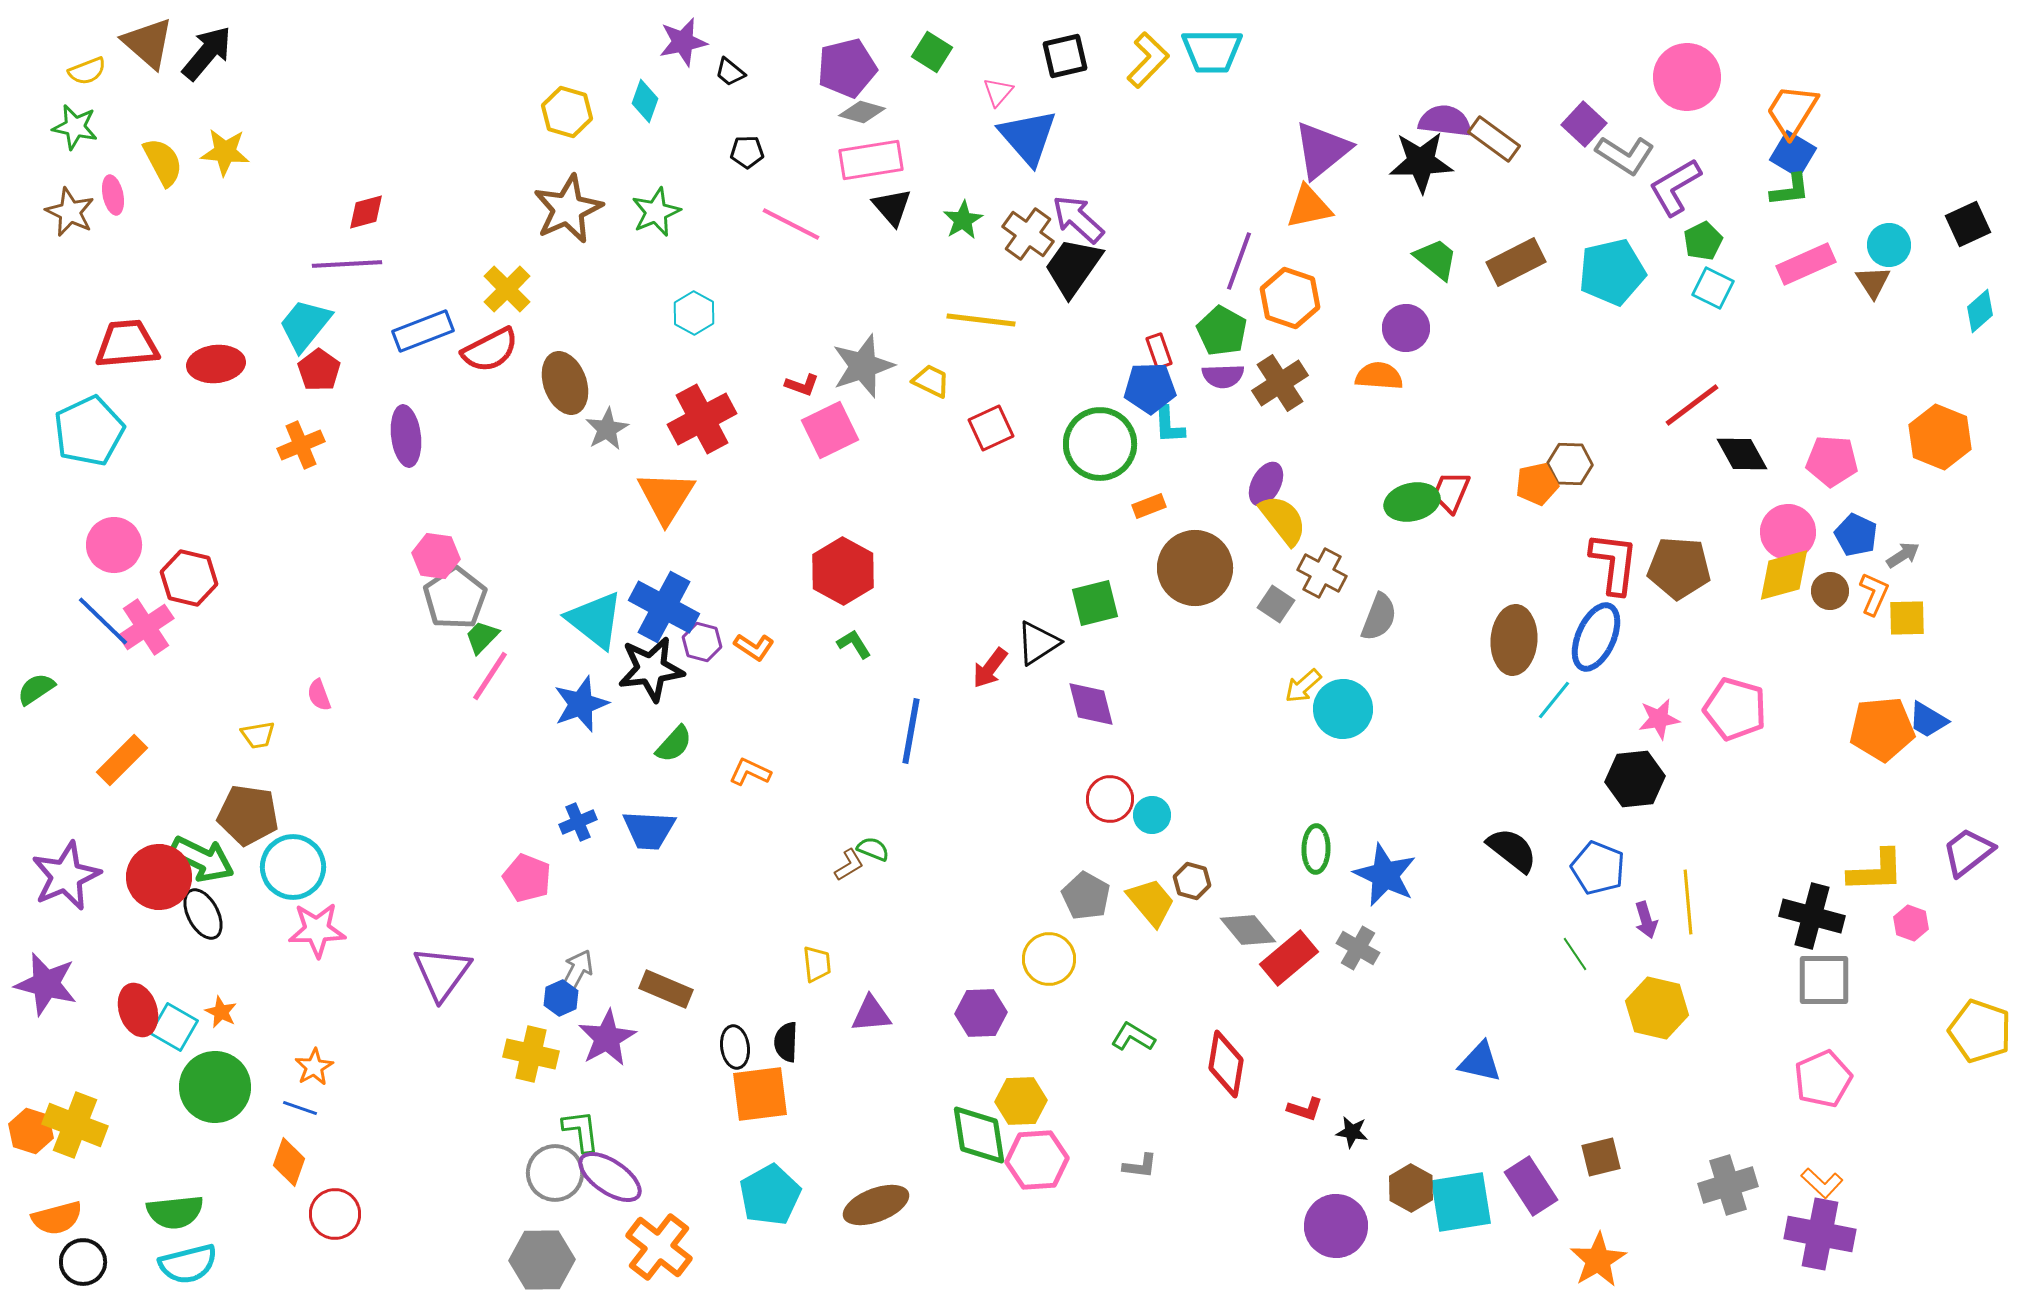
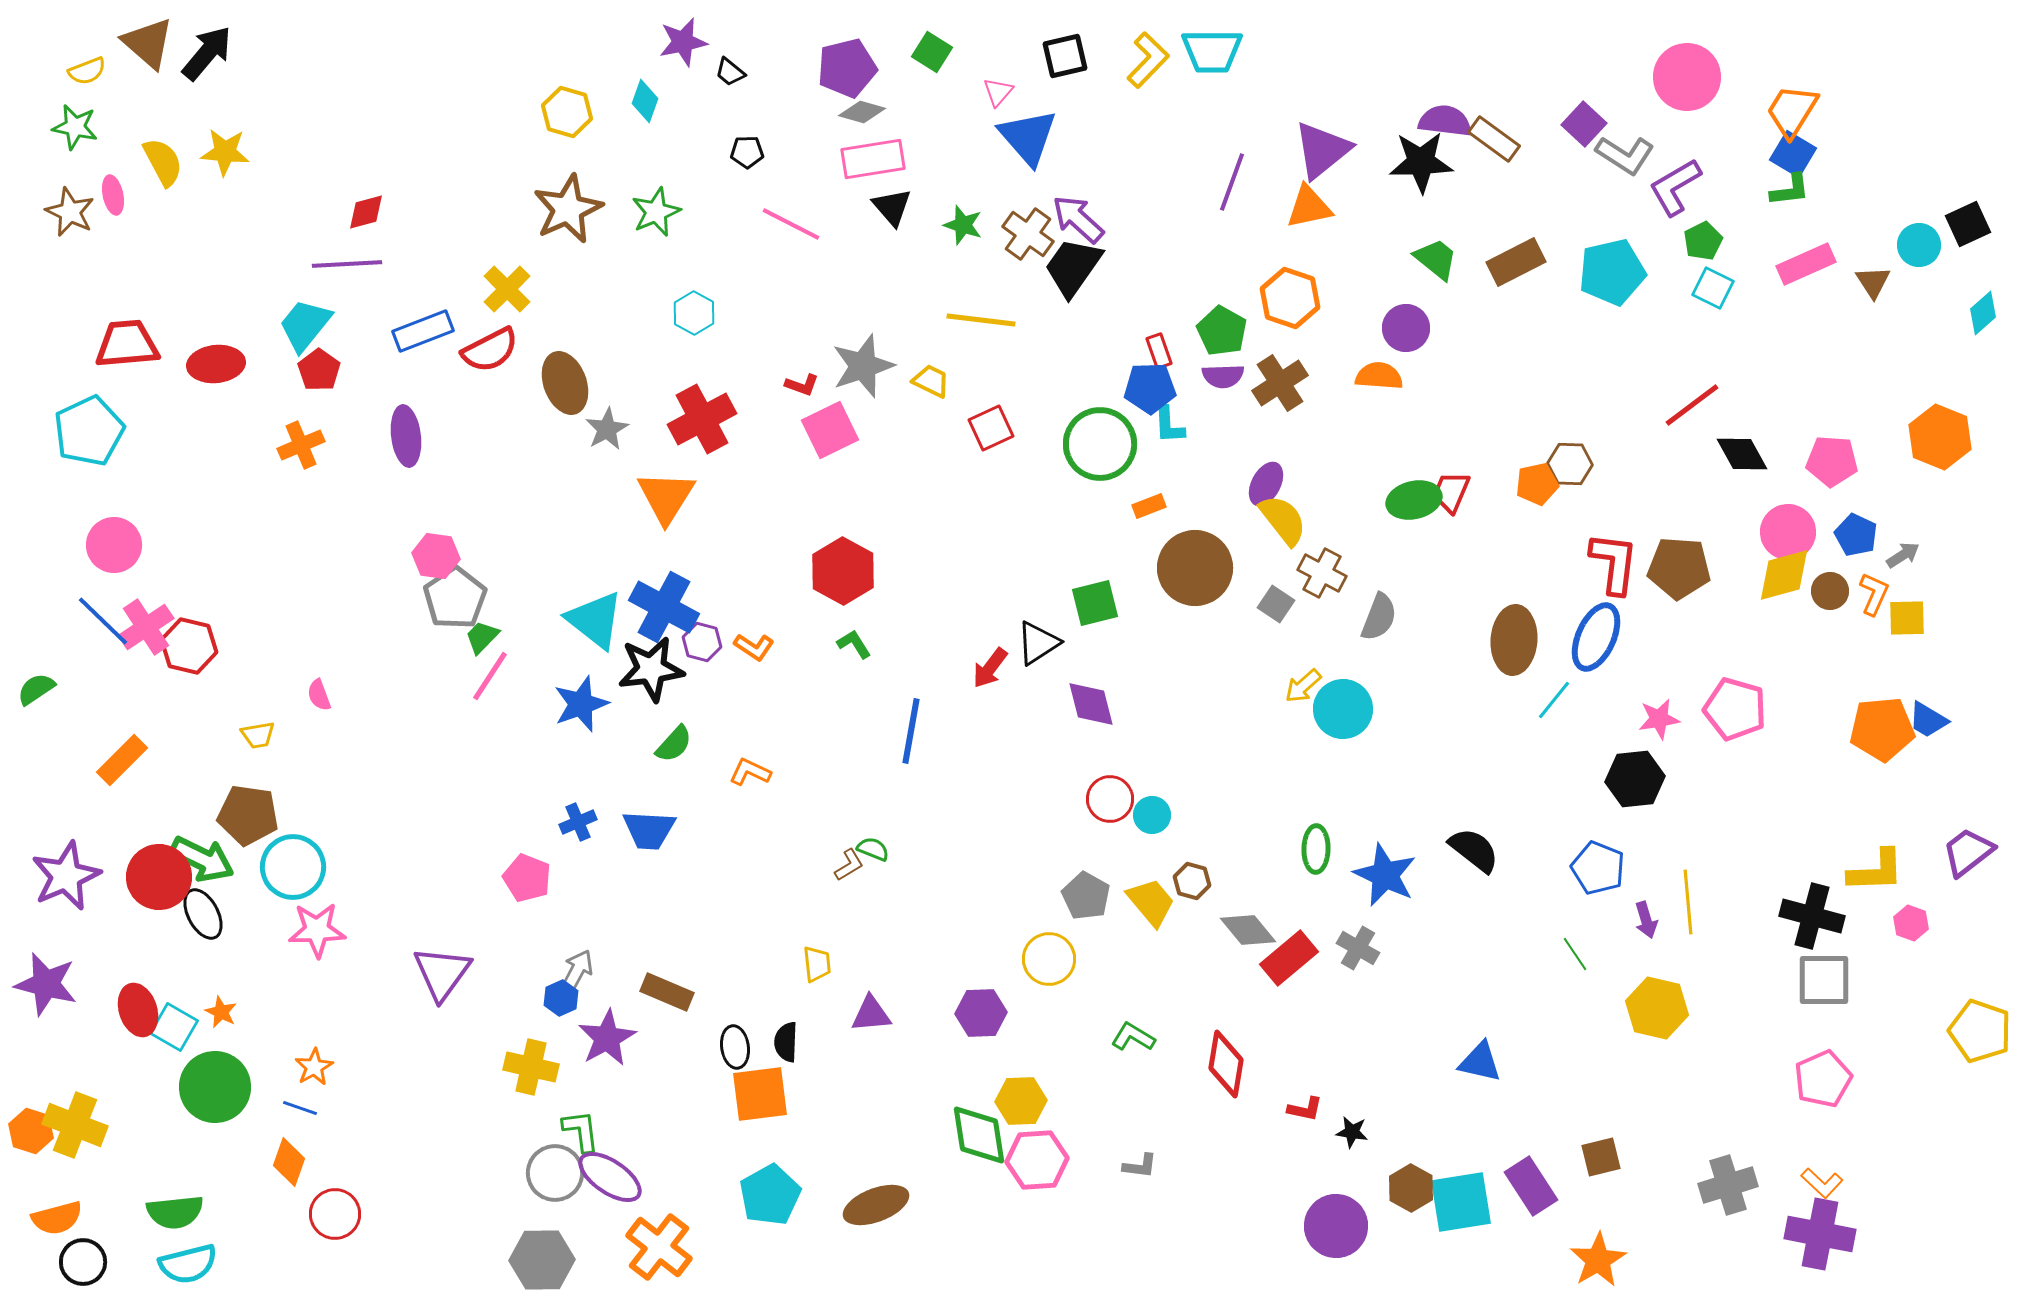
pink rectangle at (871, 160): moved 2 px right, 1 px up
green star at (963, 220): moved 5 px down; rotated 24 degrees counterclockwise
cyan circle at (1889, 245): moved 30 px right
purple line at (1239, 261): moved 7 px left, 79 px up
cyan diamond at (1980, 311): moved 3 px right, 2 px down
green ellipse at (1412, 502): moved 2 px right, 2 px up
red hexagon at (189, 578): moved 68 px down
black semicircle at (1512, 850): moved 38 px left
brown rectangle at (666, 989): moved 1 px right, 3 px down
yellow cross at (531, 1054): moved 13 px down
red L-shape at (1305, 1109): rotated 6 degrees counterclockwise
